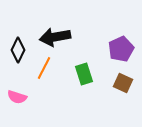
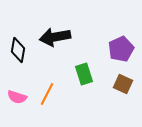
black diamond: rotated 15 degrees counterclockwise
orange line: moved 3 px right, 26 px down
brown square: moved 1 px down
